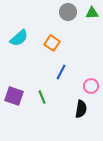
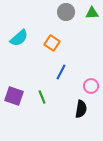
gray circle: moved 2 px left
